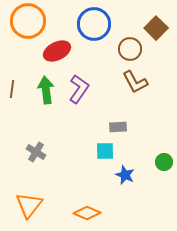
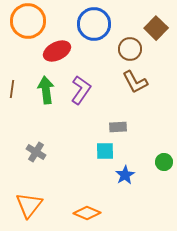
purple L-shape: moved 2 px right, 1 px down
blue star: rotated 18 degrees clockwise
